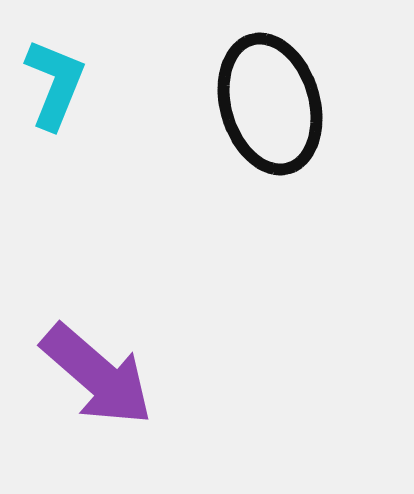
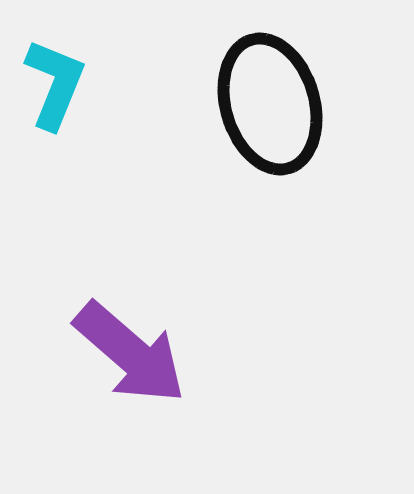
purple arrow: moved 33 px right, 22 px up
